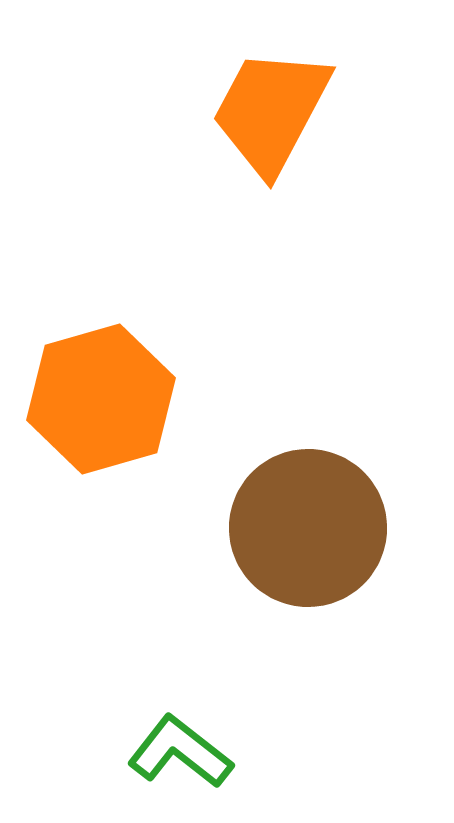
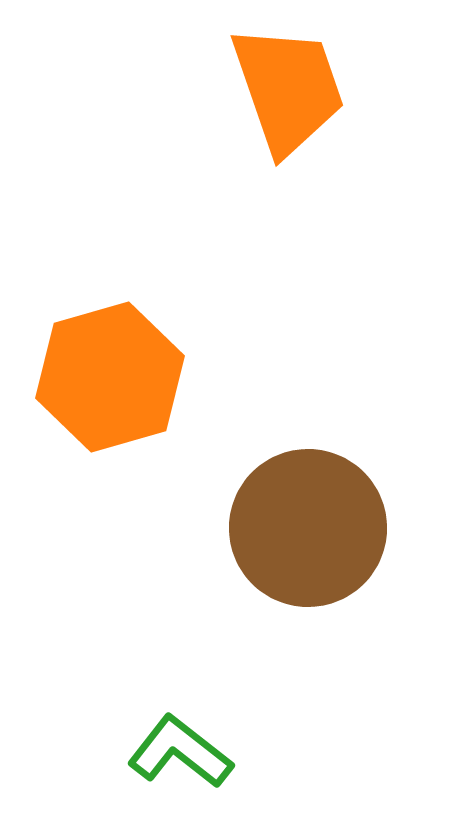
orange trapezoid: moved 17 px right, 22 px up; rotated 133 degrees clockwise
orange hexagon: moved 9 px right, 22 px up
